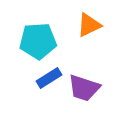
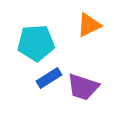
cyan pentagon: moved 2 px left, 2 px down
purple trapezoid: moved 1 px left, 1 px up
